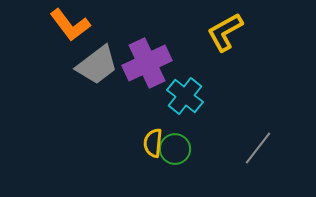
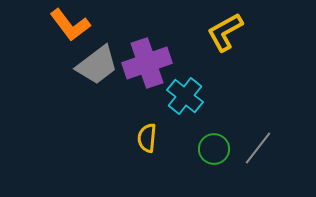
purple cross: rotated 6 degrees clockwise
yellow semicircle: moved 6 px left, 5 px up
green circle: moved 39 px right
